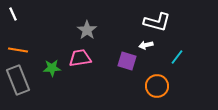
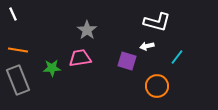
white arrow: moved 1 px right, 1 px down
